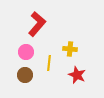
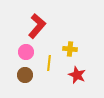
red L-shape: moved 2 px down
